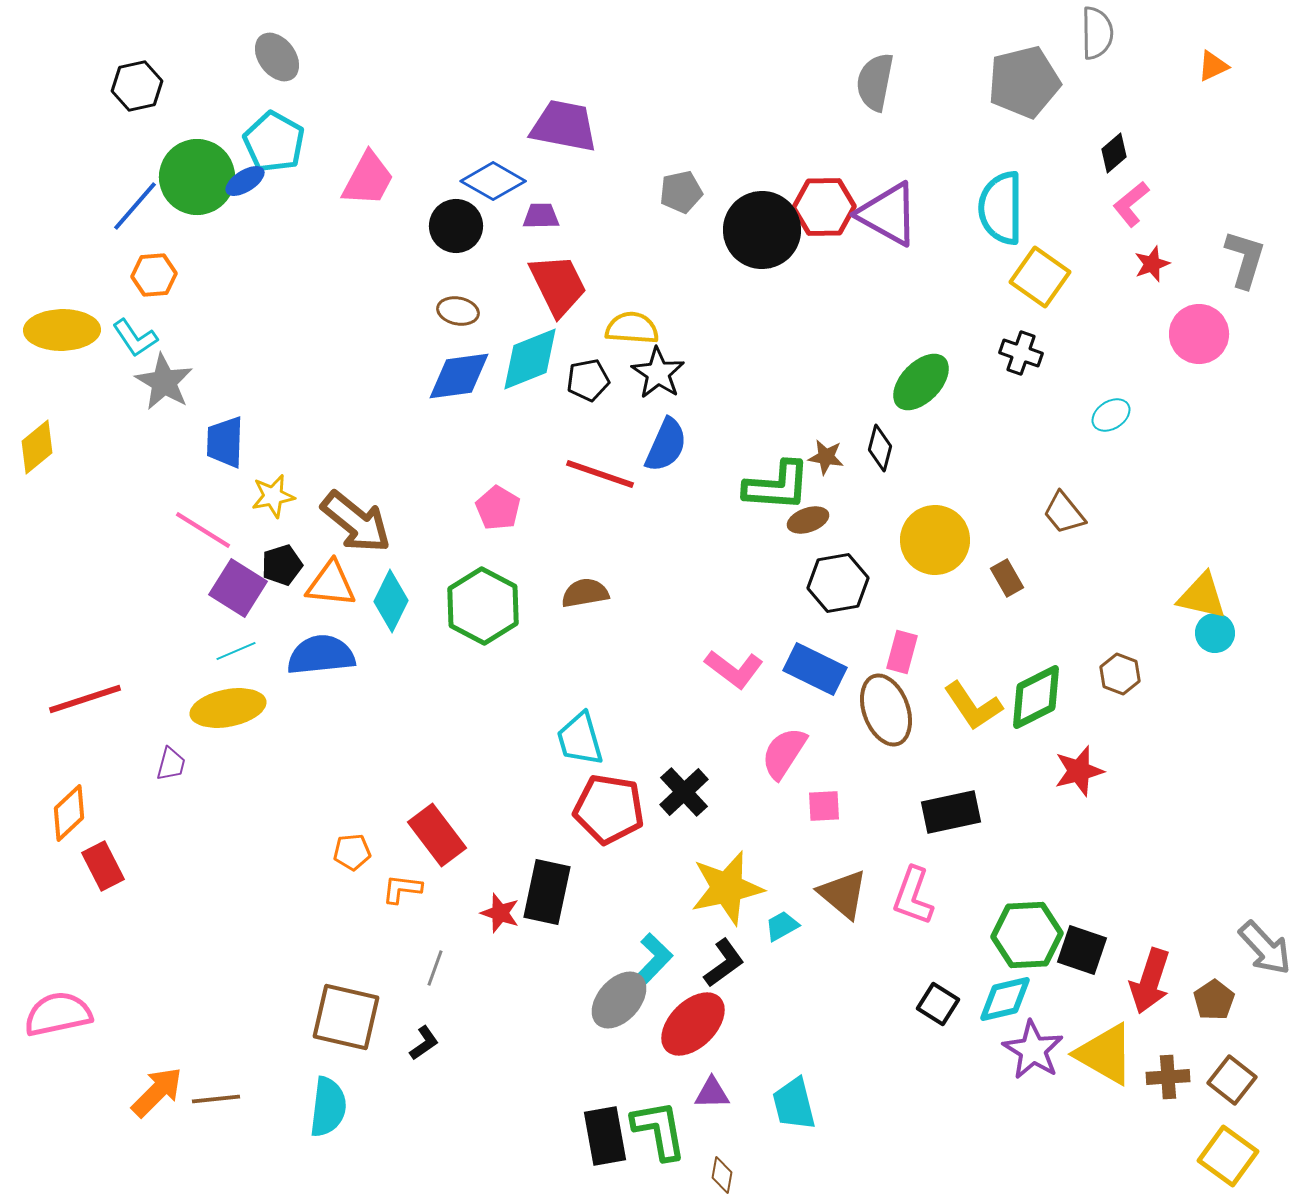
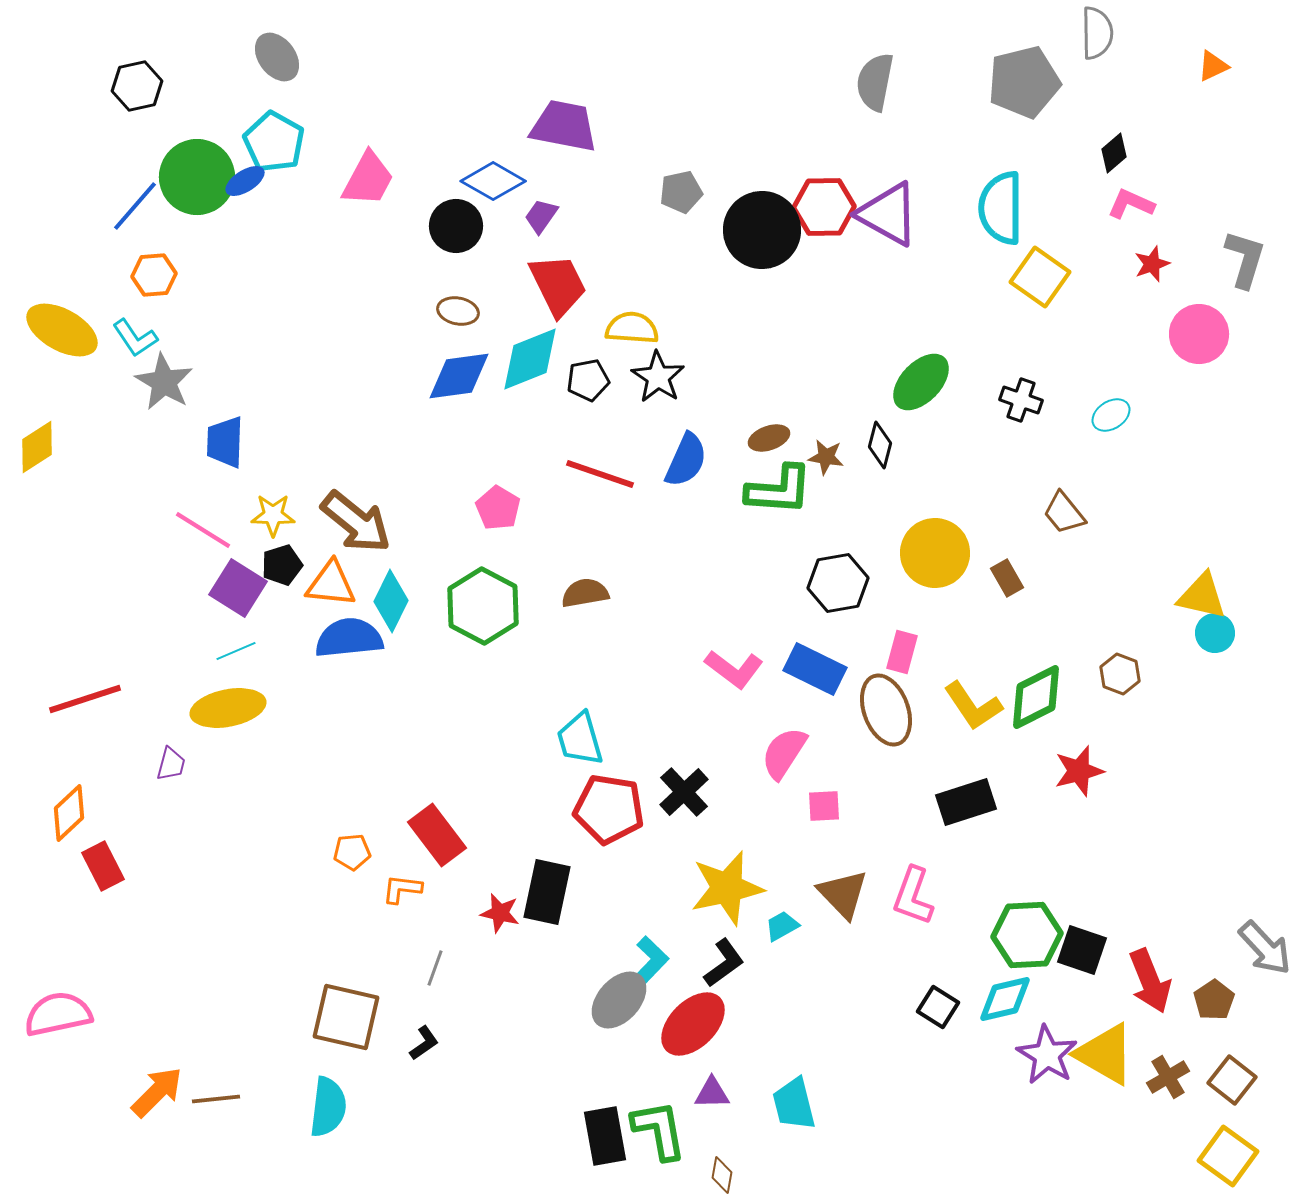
pink L-shape at (1131, 204): rotated 63 degrees clockwise
purple trapezoid at (541, 216): rotated 54 degrees counterclockwise
yellow ellipse at (62, 330): rotated 30 degrees clockwise
black cross at (1021, 353): moved 47 px down
black star at (658, 373): moved 4 px down
blue semicircle at (666, 445): moved 20 px right, 15 px down
yellow diamond at (37, 447): rotated 6 degrees clockwise
black diamond at (880, 448): moved 3 px up
green L-shape at (777, 486): moved 2 px right, 4 px down
yellow star at (273, 496): moved 19 px down; rotated 12 degrees clockwise
brown ellipse at (808, 520): moved 39 px left, 82 px up
yellow circle at (935, 540): moved 13 px down
blue semicircle at (321, 655): moved 28 px right, 17 px up
black rectangle at (951, 812): moved 15 px right, 10 px up; rotated 6 degrees counterclockwise
brown triangle at (843, 894): rotated 6 degrees clockwise
red star at (500, 913): rotated 6 degrees counterclockwise
cyan L-shape at (653, 960): moved 4 px left, 3 px down
red arrow at (1150, 981): rotated 40 degrees counterclockwise
black square at (938, 1004): moved 3 px down
purple star at (1033, 1050): moved 14 px right, 5 px down
brown cross at (1168, 1077): rotated 27 degrees counterclockwise
